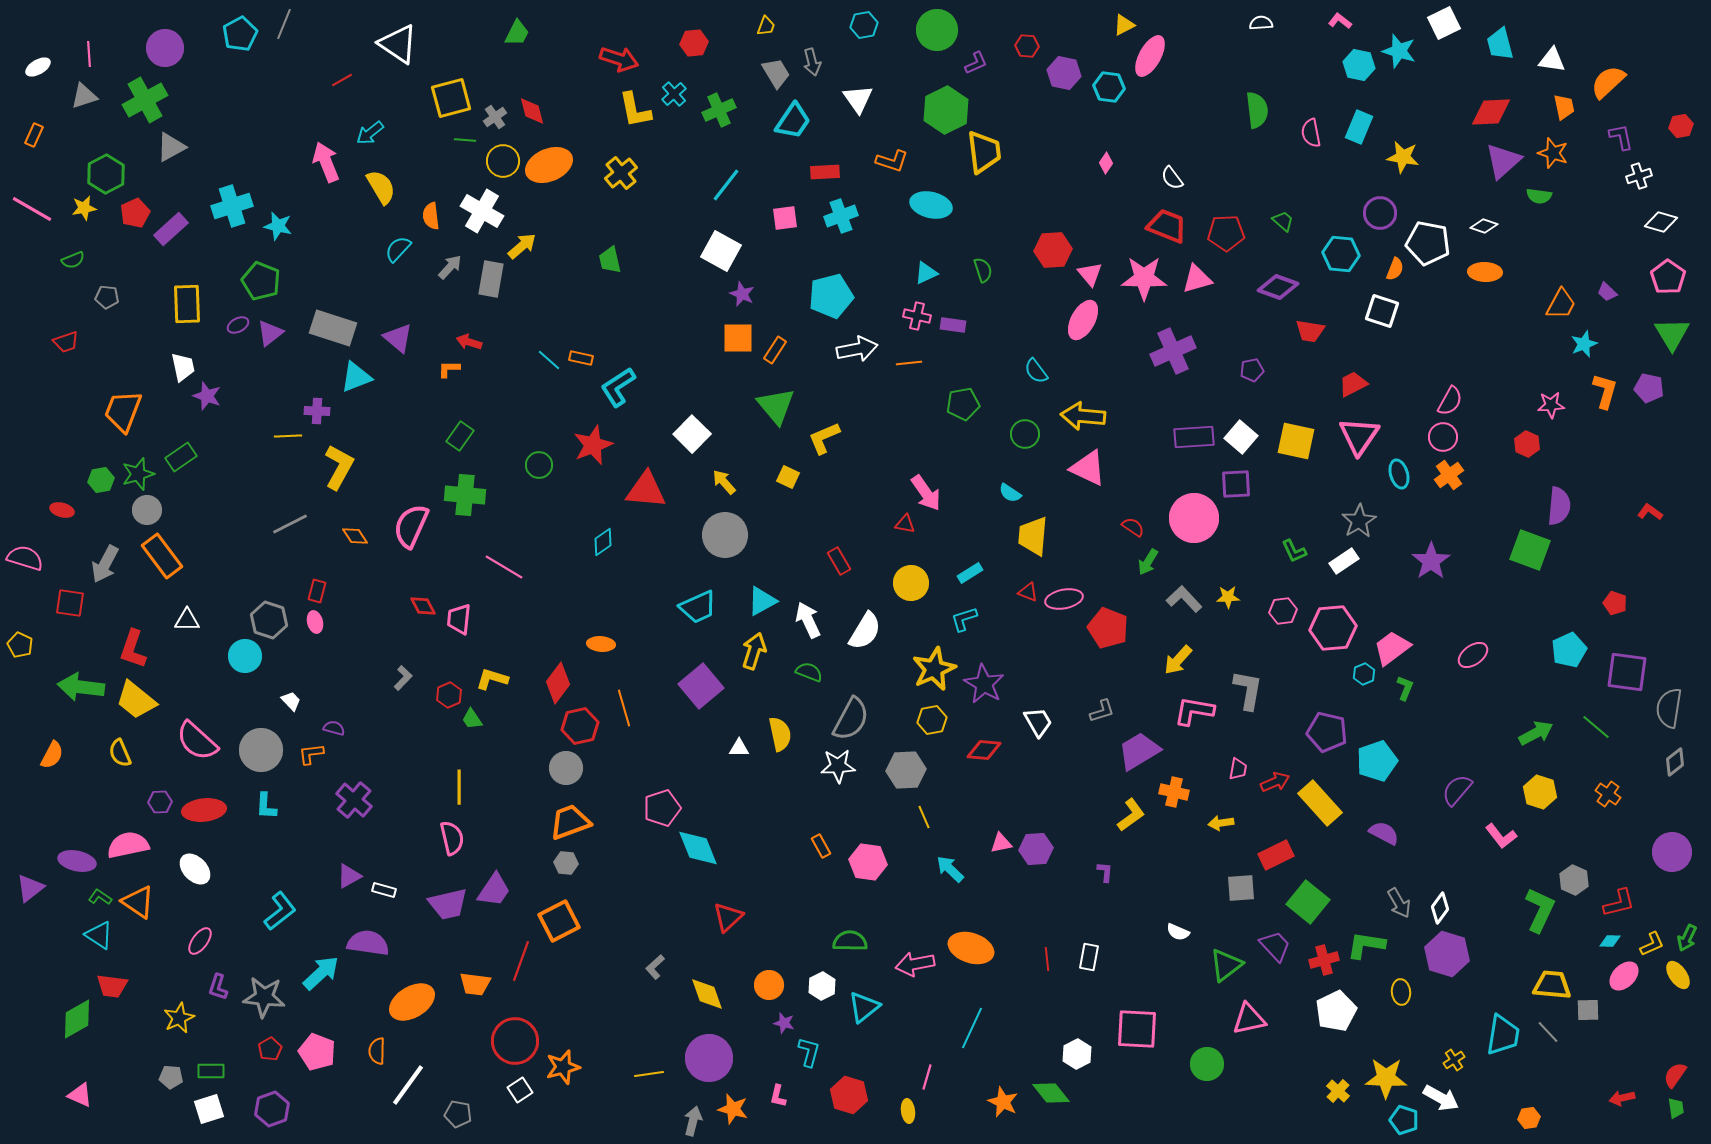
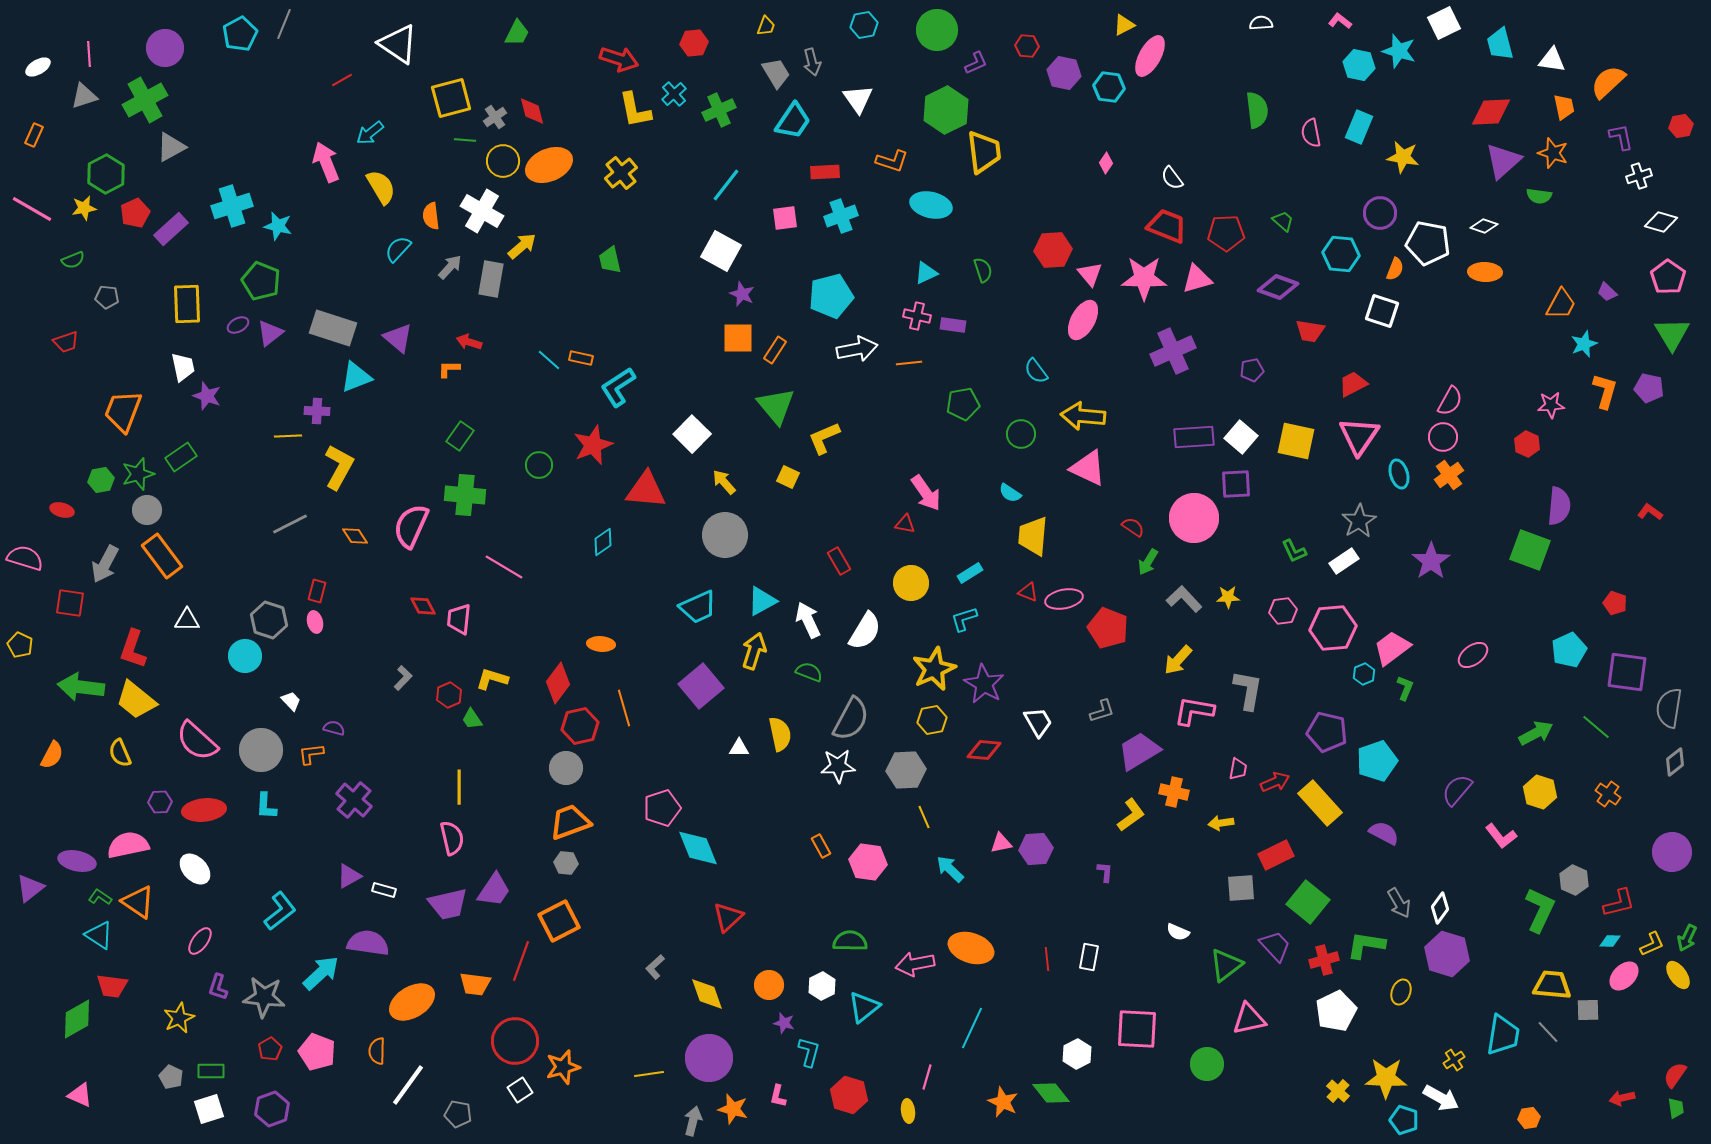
green circle at (1025, 434): moved 4 px left
yellow ellipse at (1401, 992): rotated 25 degrees clockwise
gray pentagon at (171, 1077): rotated 20 degrees clockwise
